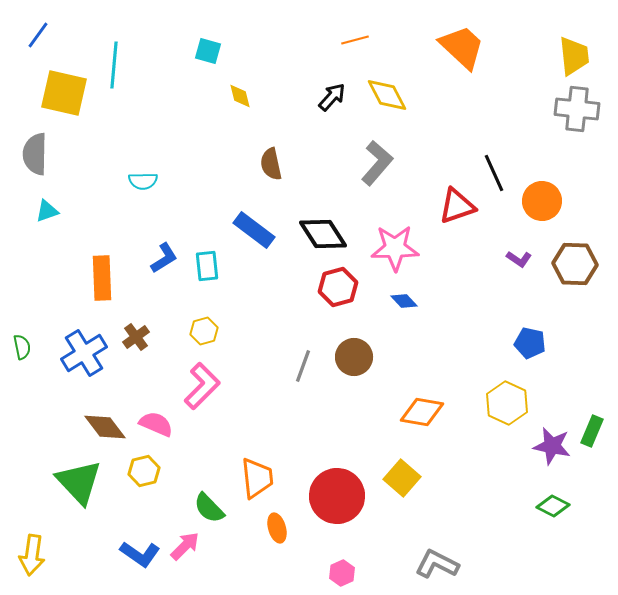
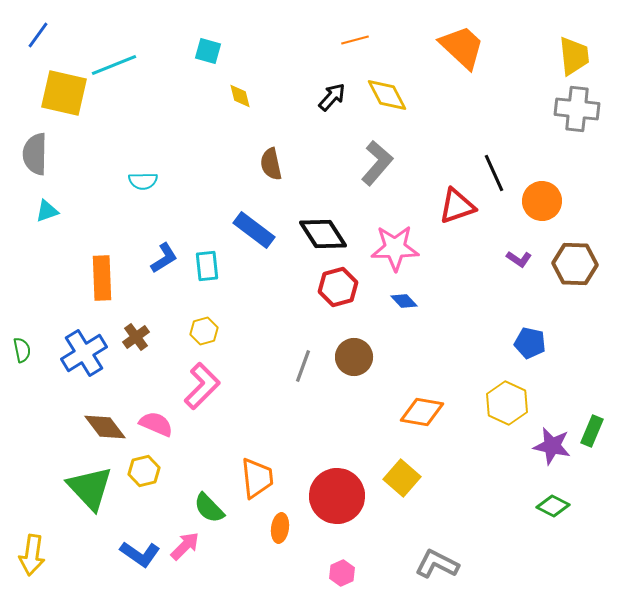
cyan line at (114, 65): rotated 63 degrees clockwise
green semicircle at (22, 347): moved 3 px down
green triangle at (79, 482): moved 11 px right, 6 px down
orange ellipse at (277, 528): moved 3 px right; rotated 24 degrees clockwise
